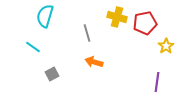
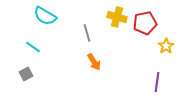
cyan semicircle: rotated 75 degrees counterclockwise
orange arrow: rotated 138 degrees counterclockwise
gray square: moved 26 px left
